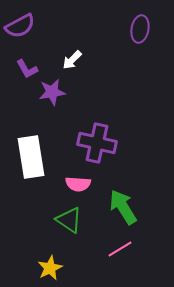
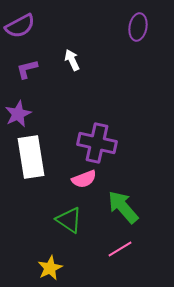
purple ellipse: moved 2 px left, 2 px up
white arrow: rotated 110 degrees clockwise
purple L-shape: rotated 105 degrees clockwise
purple star: moved 34 px left, 22 px down; rotated 16 degrees counterclockwise
pink semicircle: moved 6 px right, 5 px up; rotated 25 degrees counterclockwise
green arrow: rotated 9 degrees counterclockwise
